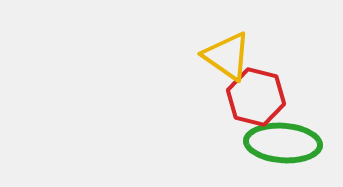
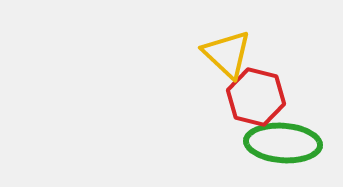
yellow triangle: moved 2 px up; rotated 8 degrees clockwise
